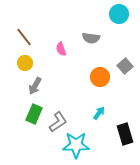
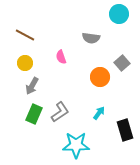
brown line: moved 1 px right, 2 px up; rotated 24 degrees counterclockwise
pink semicircle: moved 8 px down
gray square: moved 3 px left, 3 px up
gray arrow: moved 3 px left
gray L-shape: moved 2 px right, 10 px up
black rectangle: moved 4 px up
